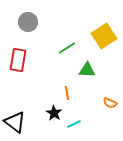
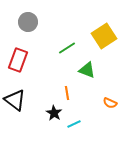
red rectangle: rotated 10 degrees clockwise
green triangle: rotated 18 degrees clockwise
black triangle: moved 22 px up
